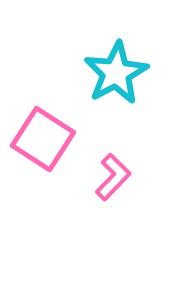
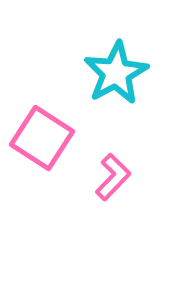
pink square: moved 1 px left, 1 px up
